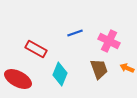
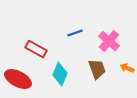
pink cross: rotated 15 degrees clockwise
brown trapezoid: moved 2 px left
